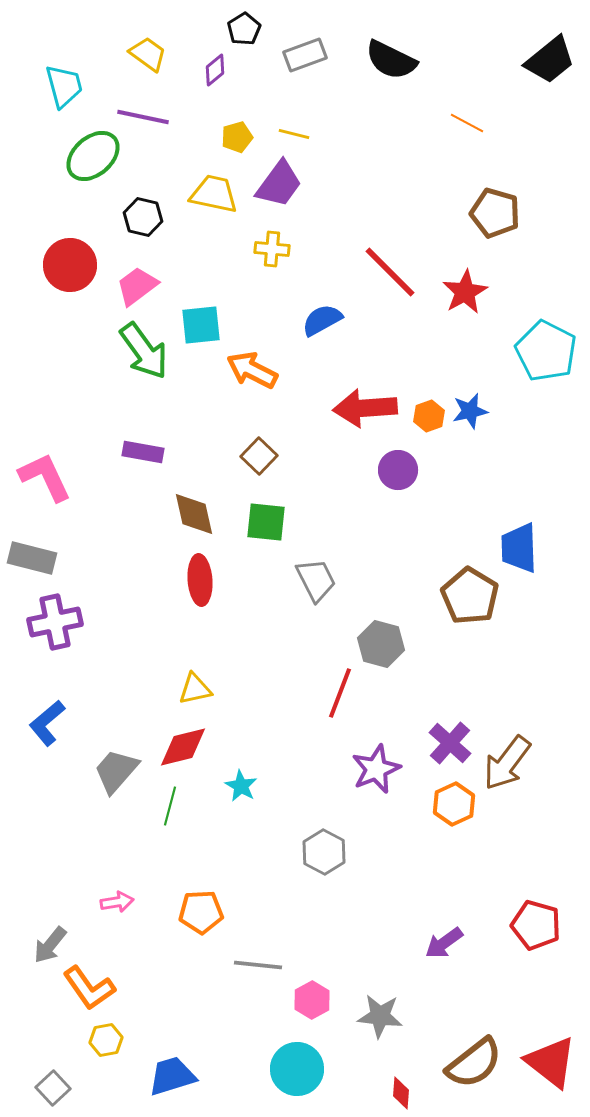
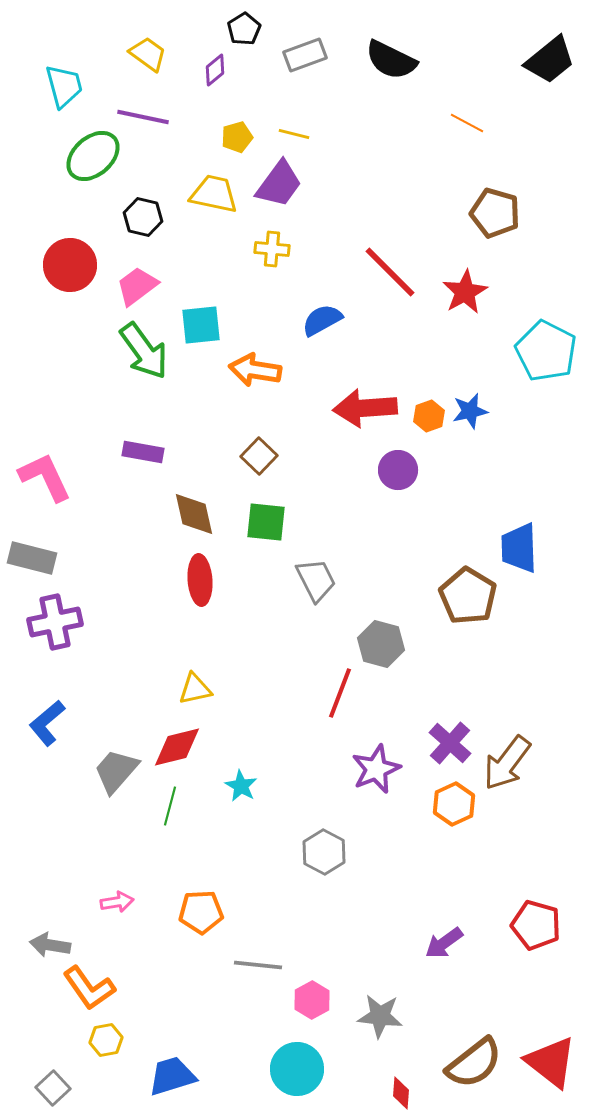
orange arrow at (252, 370): moved 3 px right; rotated 18 degrees counterclockwise
brown pentagon at (470, 596): moved 2 px left
red diamond at (183, 747): moved 6 px left
gray arrow at (50, 945): rotated 60 degrees clockwise
